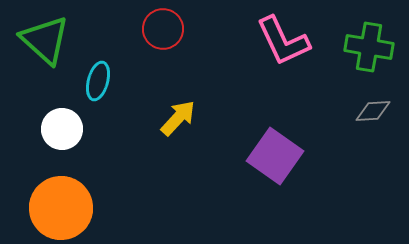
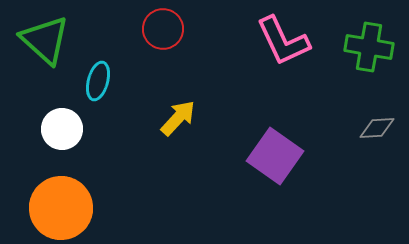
gray diamond: moved 4 px right, 17 px down
